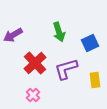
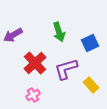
yellow rectangle: moved 4 px left, 5 px down; rotated 35 degrees counterclockwise
pink cross: rotated 16 degrees clockwise
